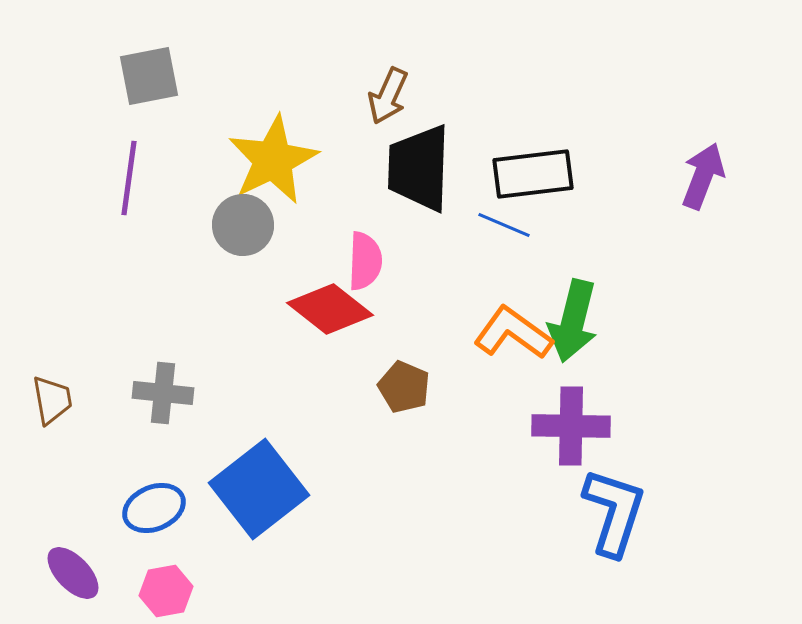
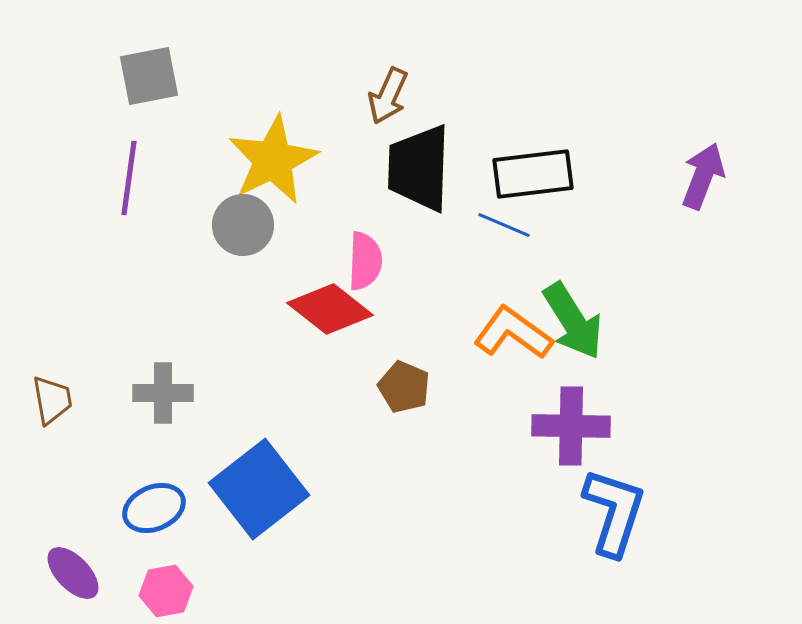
green arrow: rotated 46 degrees counterclockwise
gray cross: rotated 6 degrees counterclockwise
